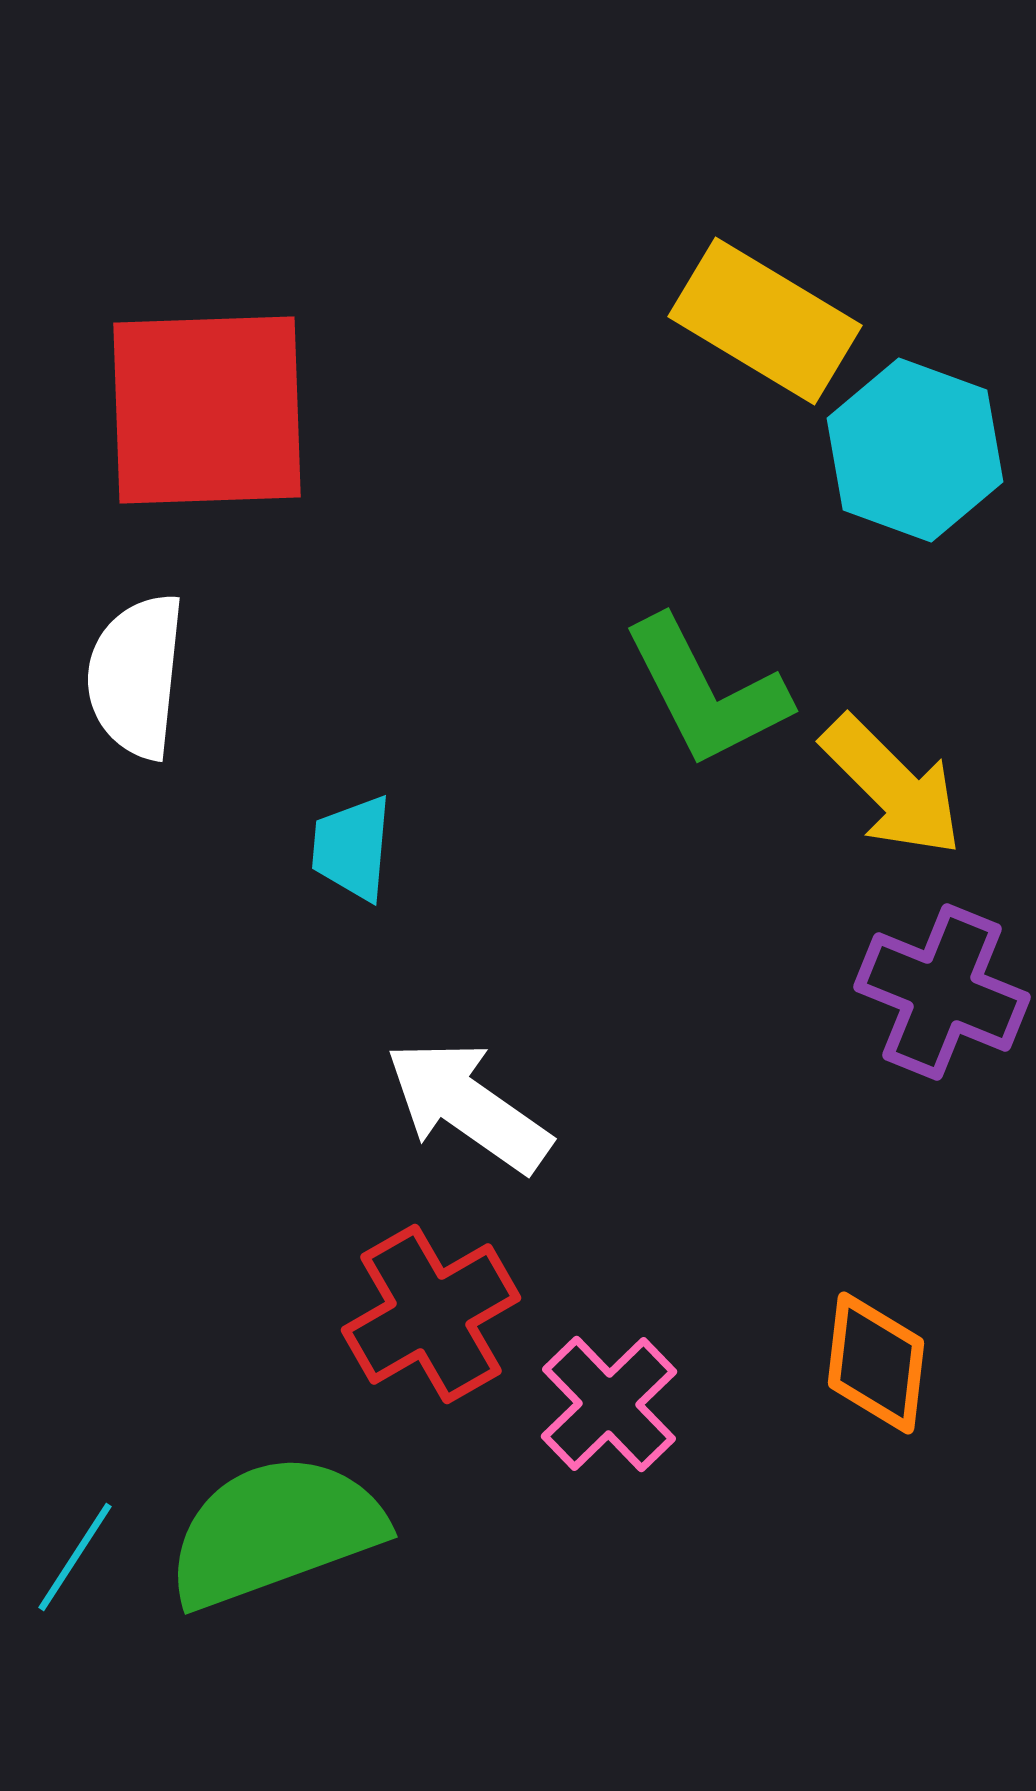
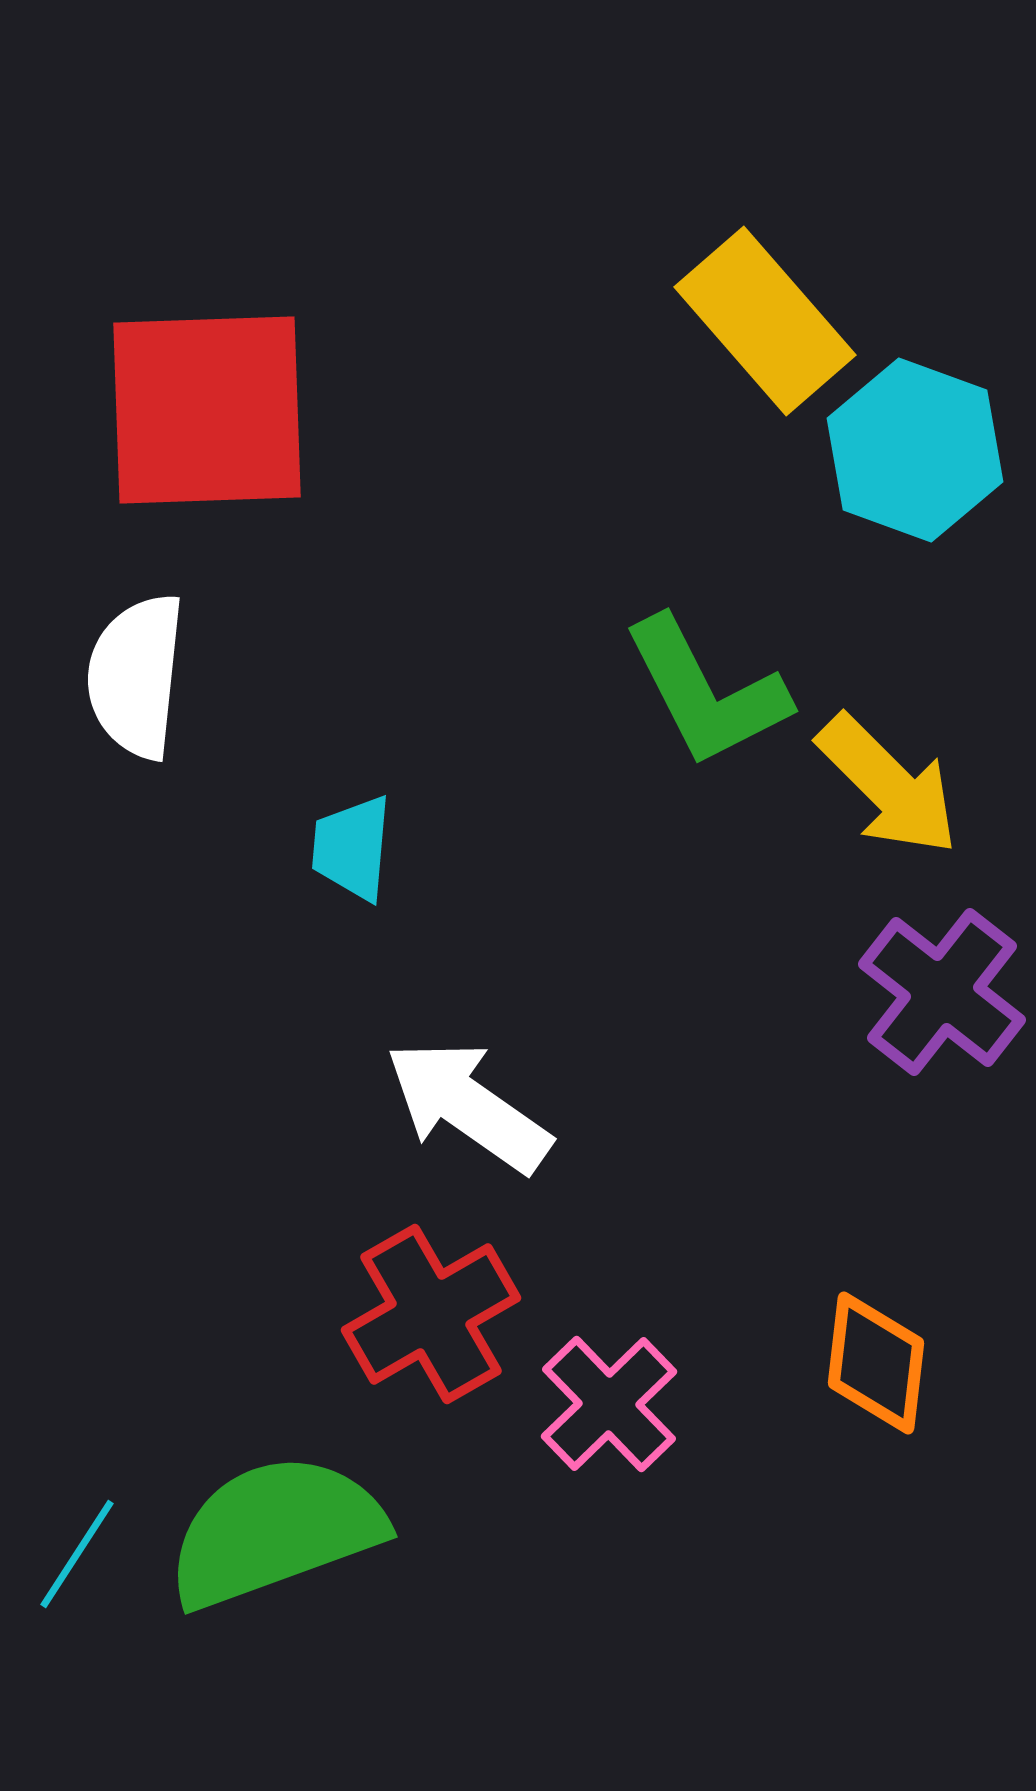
yellow rectangle: rotated 18 degrees clockwise
yellow arrow: moved 4 px left, 1 px up
purple cross: rotated 16 degrees clockwise
cyan line: moved 2 px right, 3 px up
